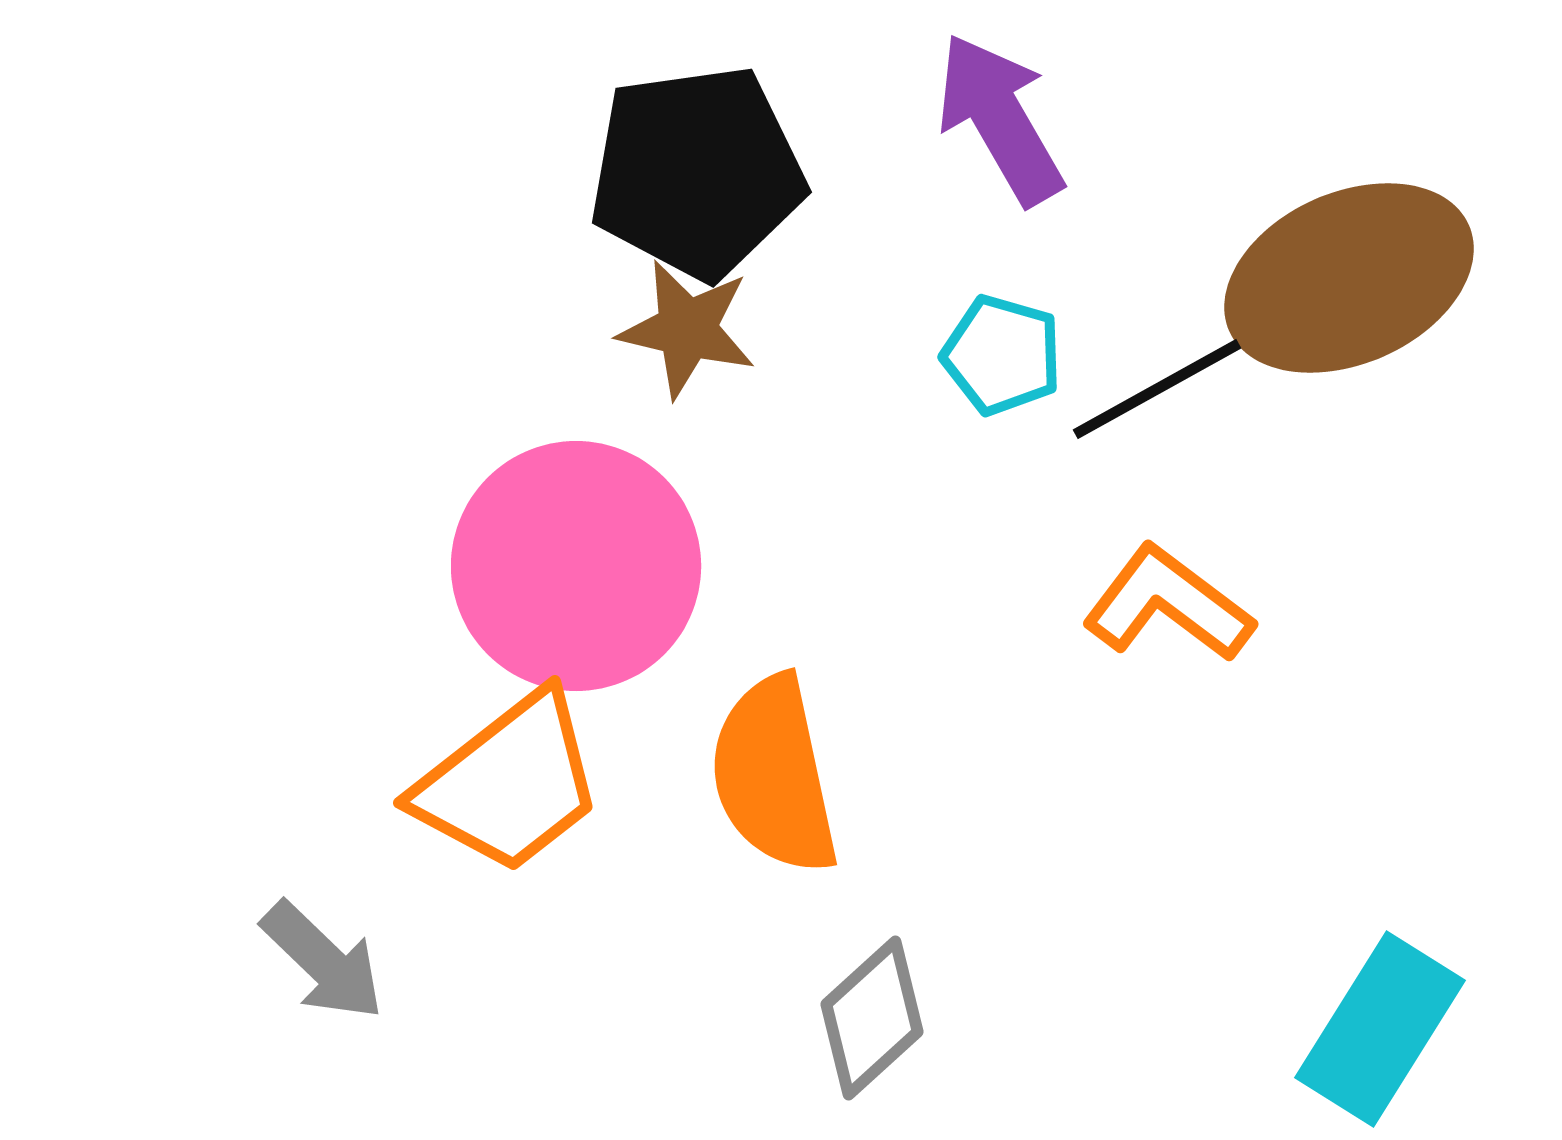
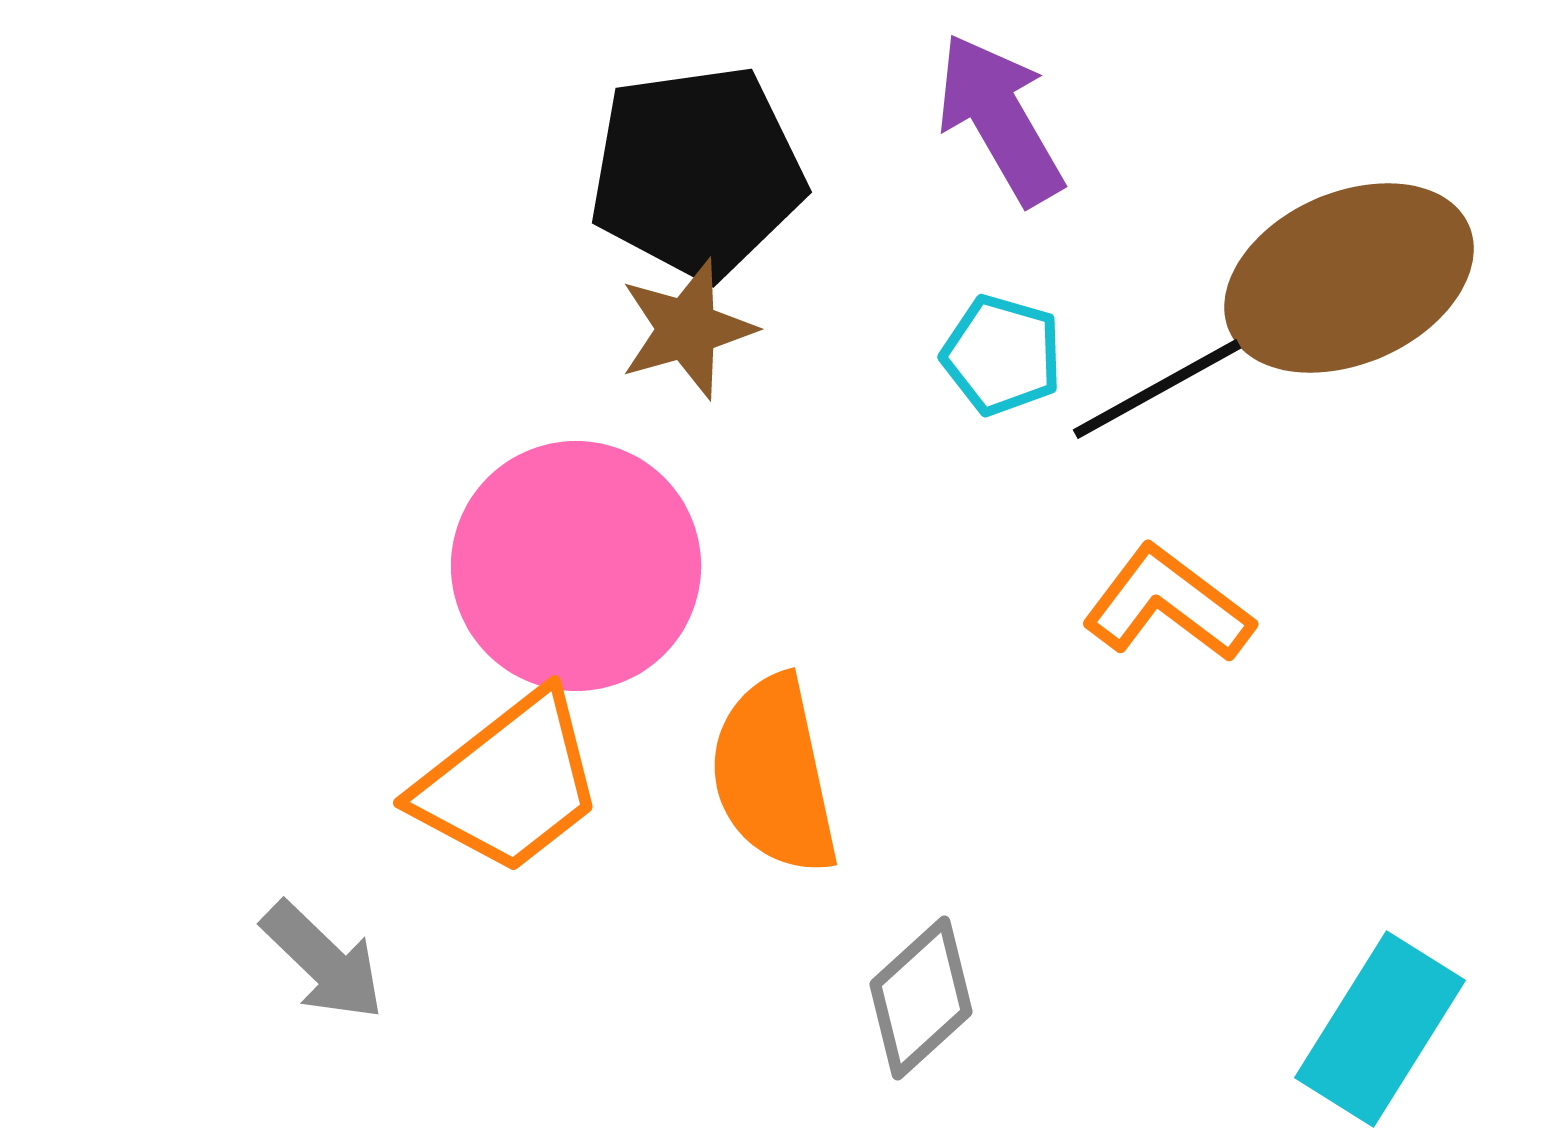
brown star: rotated 29 degrees counterclockwise
gray diamond: moved 49 px right, 20 px up
